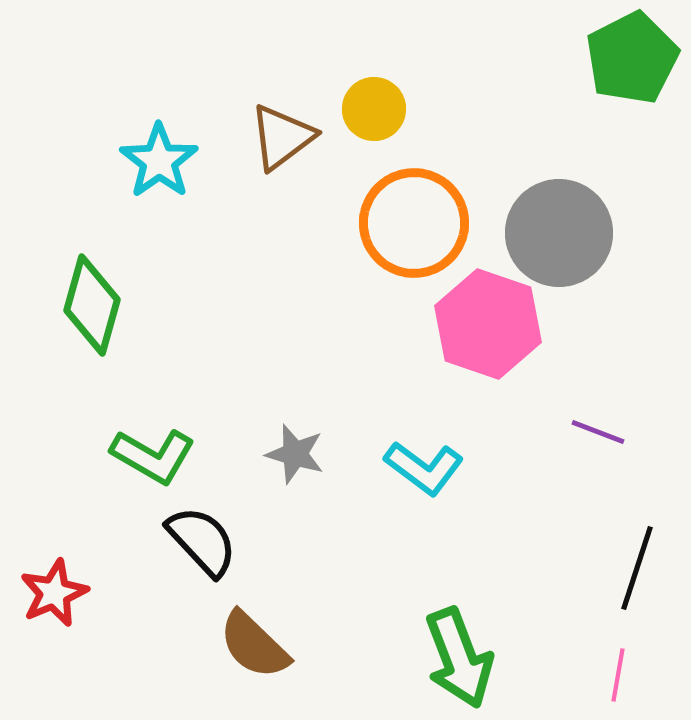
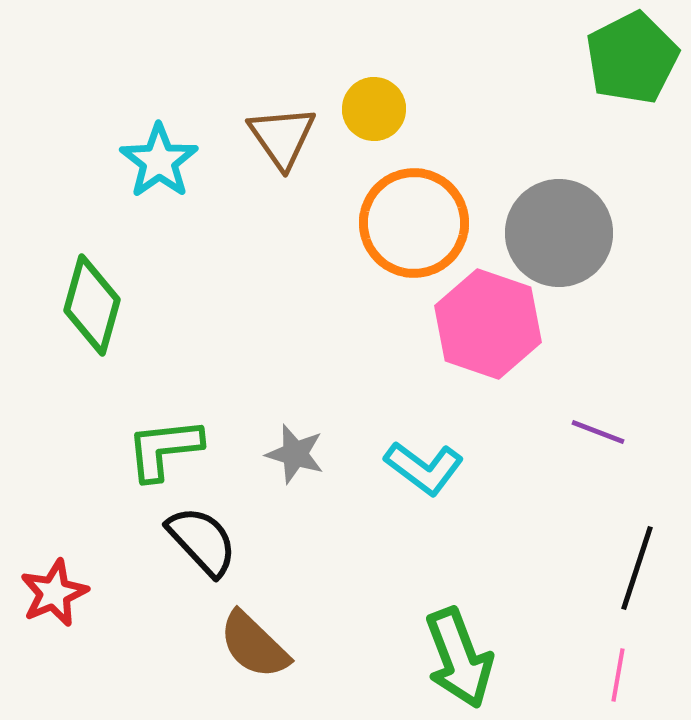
brown triangle: rotated 28 degrees counterclockwise
green L-shape: moved 11 px right, 7 px up; rotated 144 degrees clockwise
